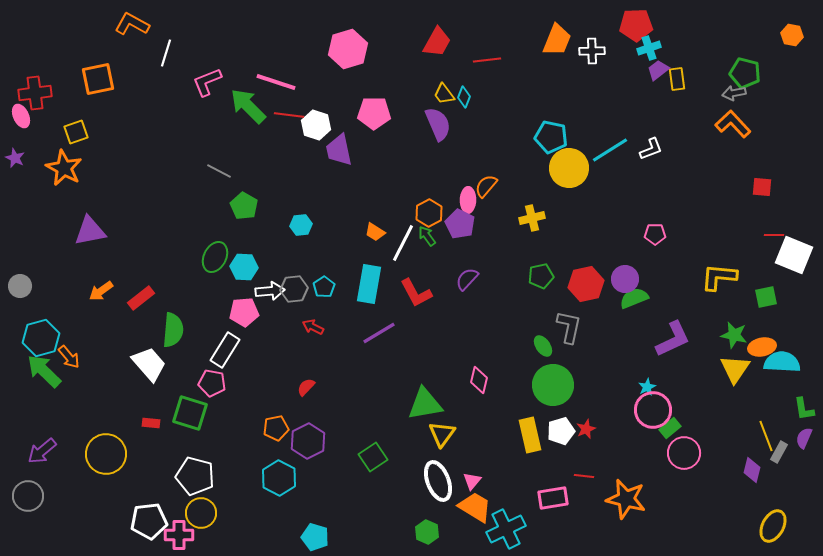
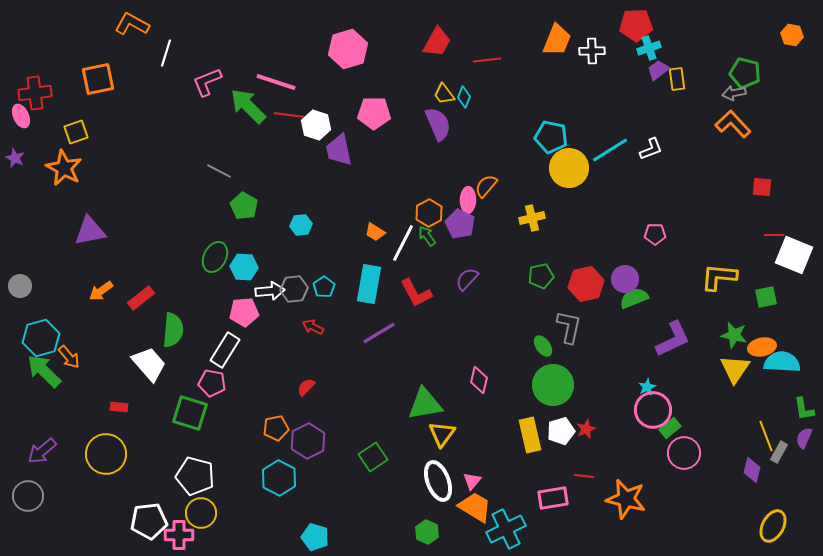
red rectangle at (151, 423): moved 32 px left, 16 px up
